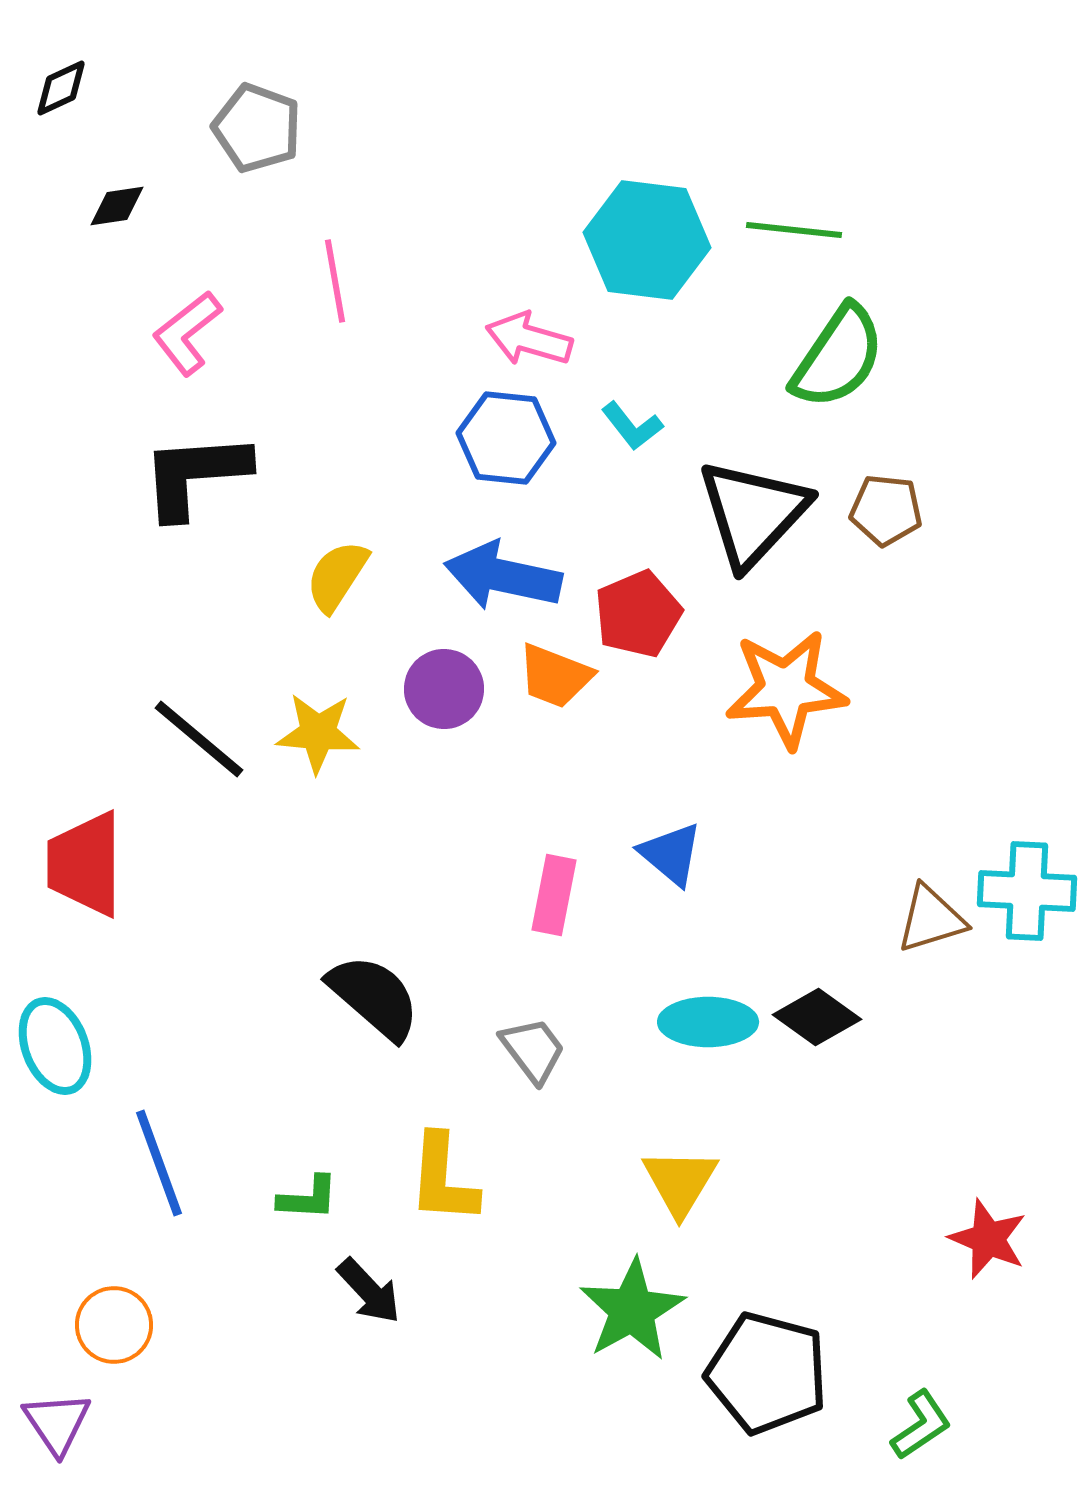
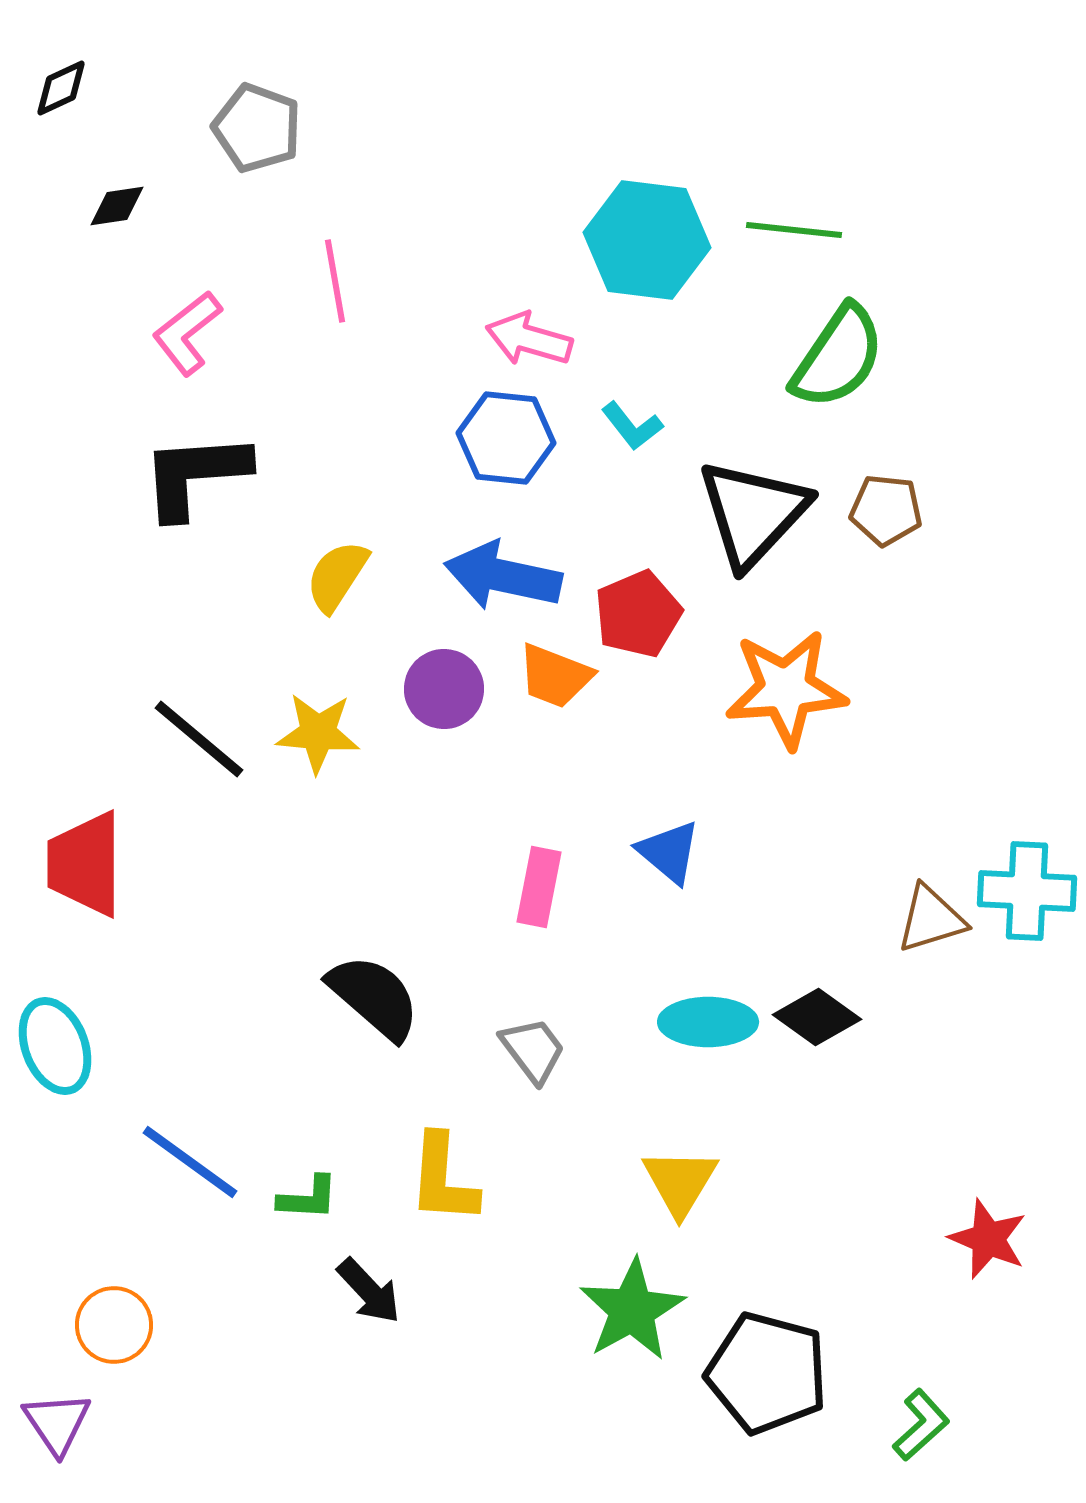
blue triangle at (671, 854): moved 2 px left, 2 px up
pink rectangle at (554, 895): moved 15 px left, 8 px up
blue line at (159, 1163): moved 31 px right, 1 px up; rotated 34 degrees counterclockwise
green L-shape at (921, 1425): rotated 8 degrees counterclockwise
